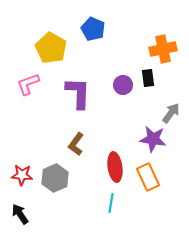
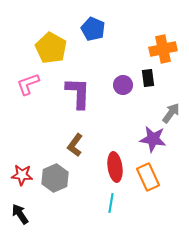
brown L-shape: moved 1 px left, 1 px down
